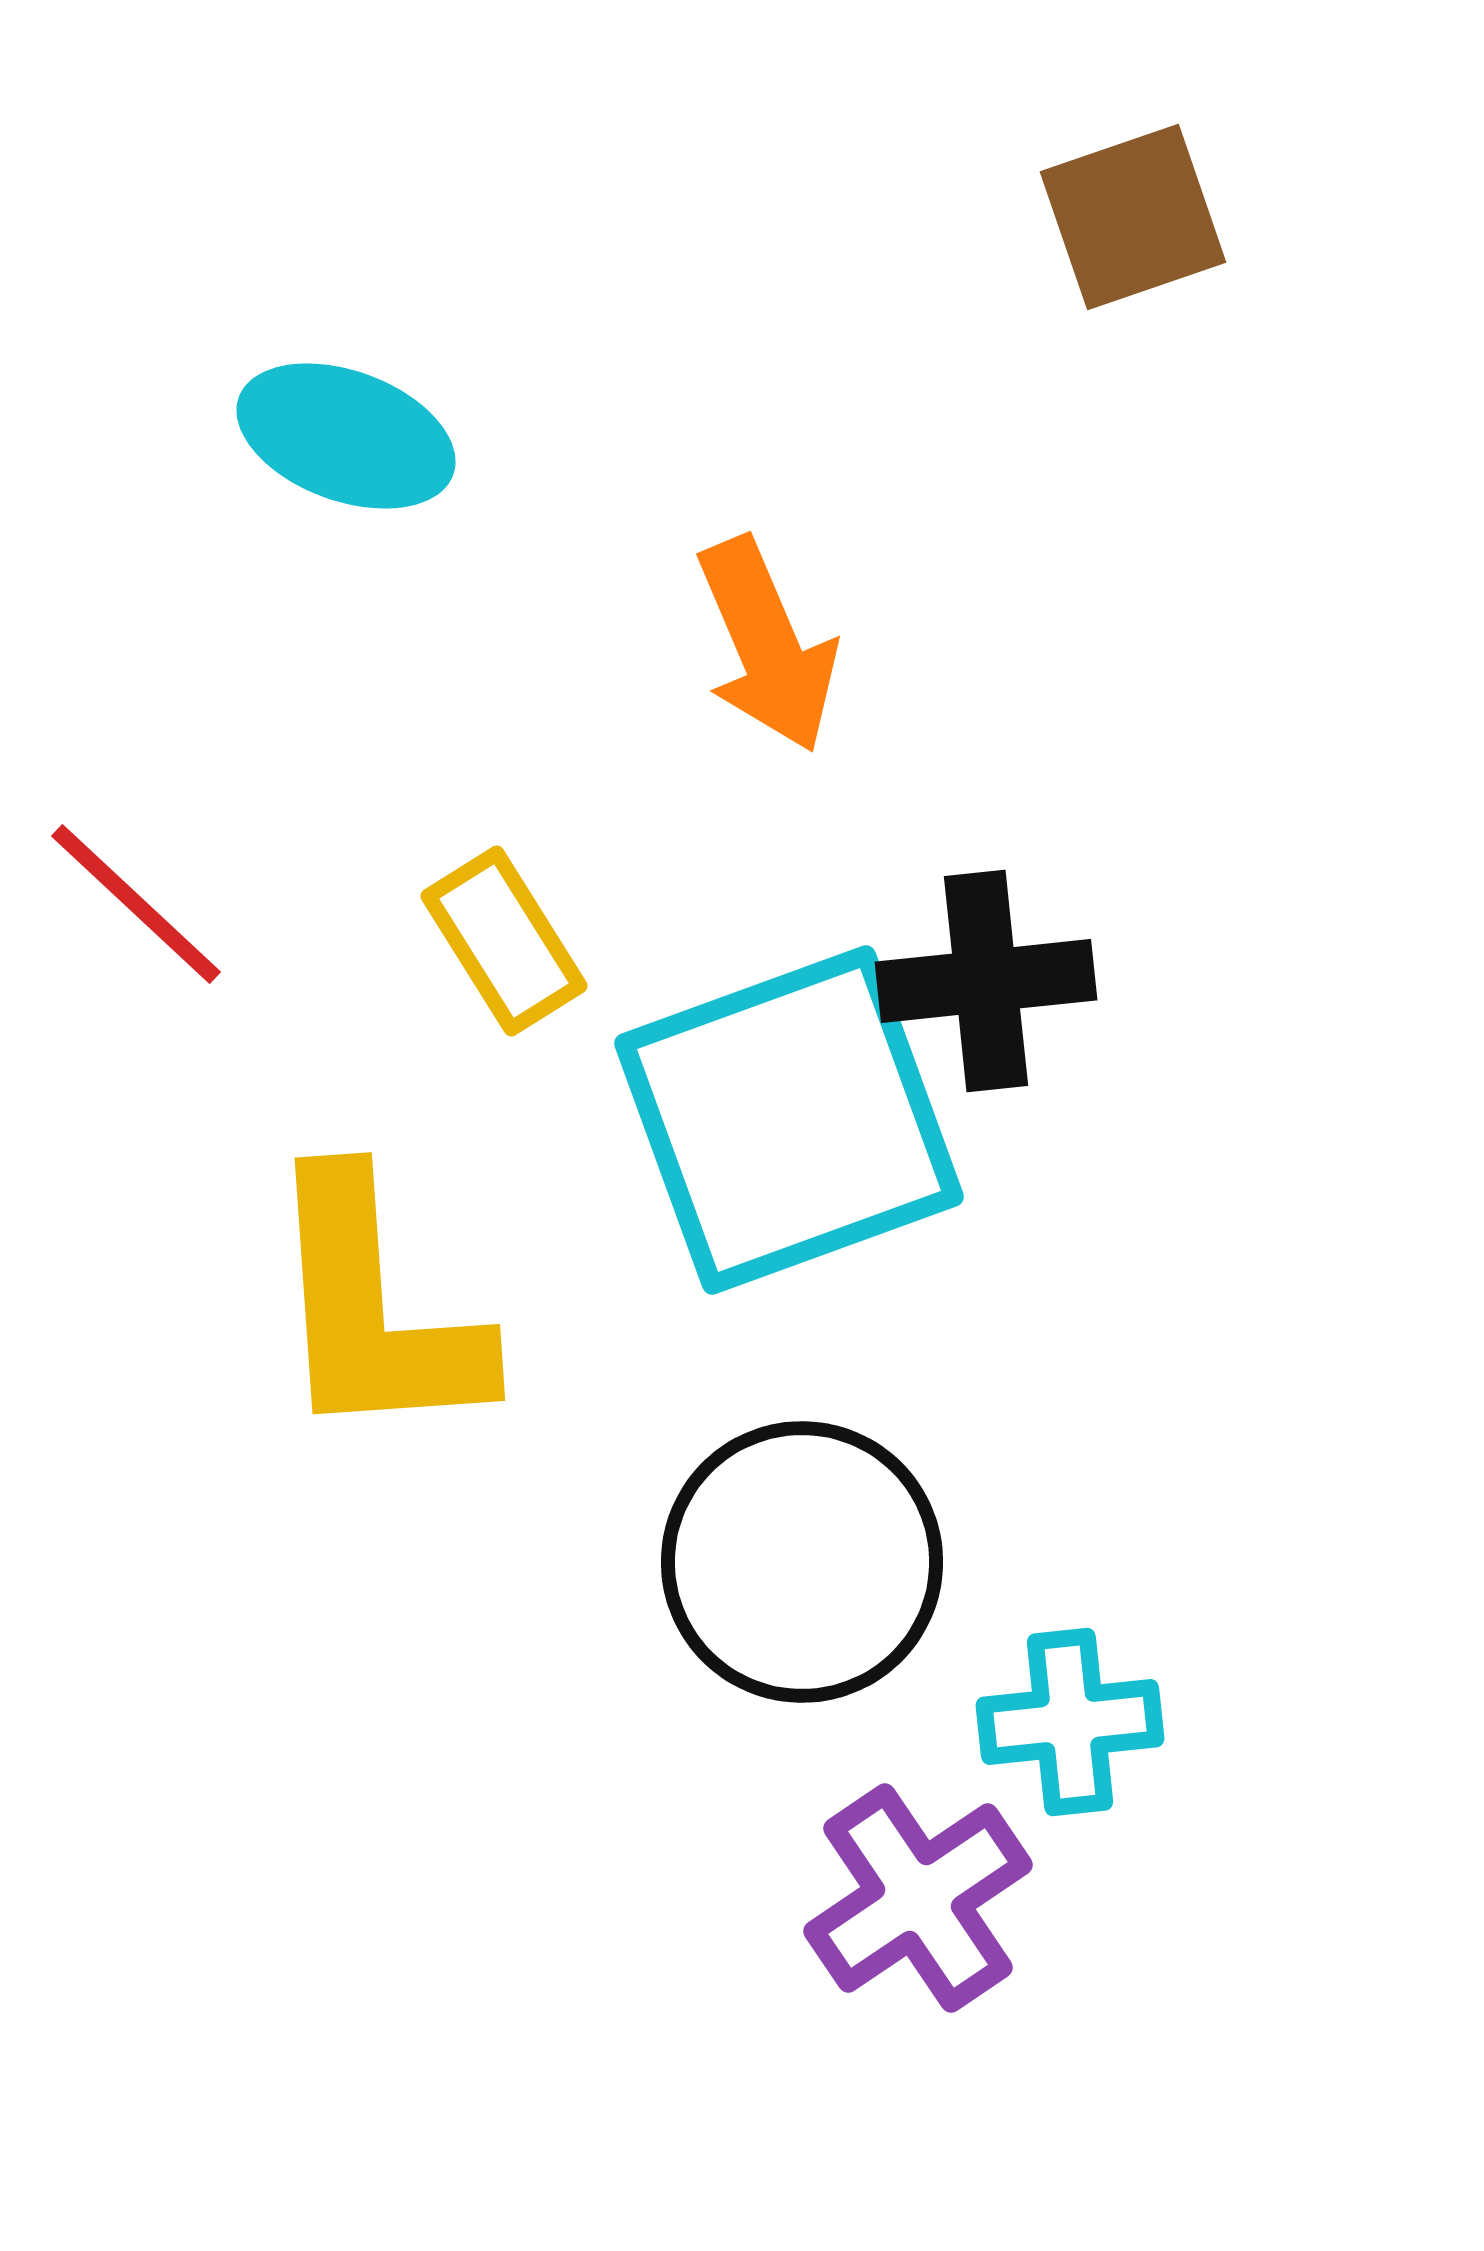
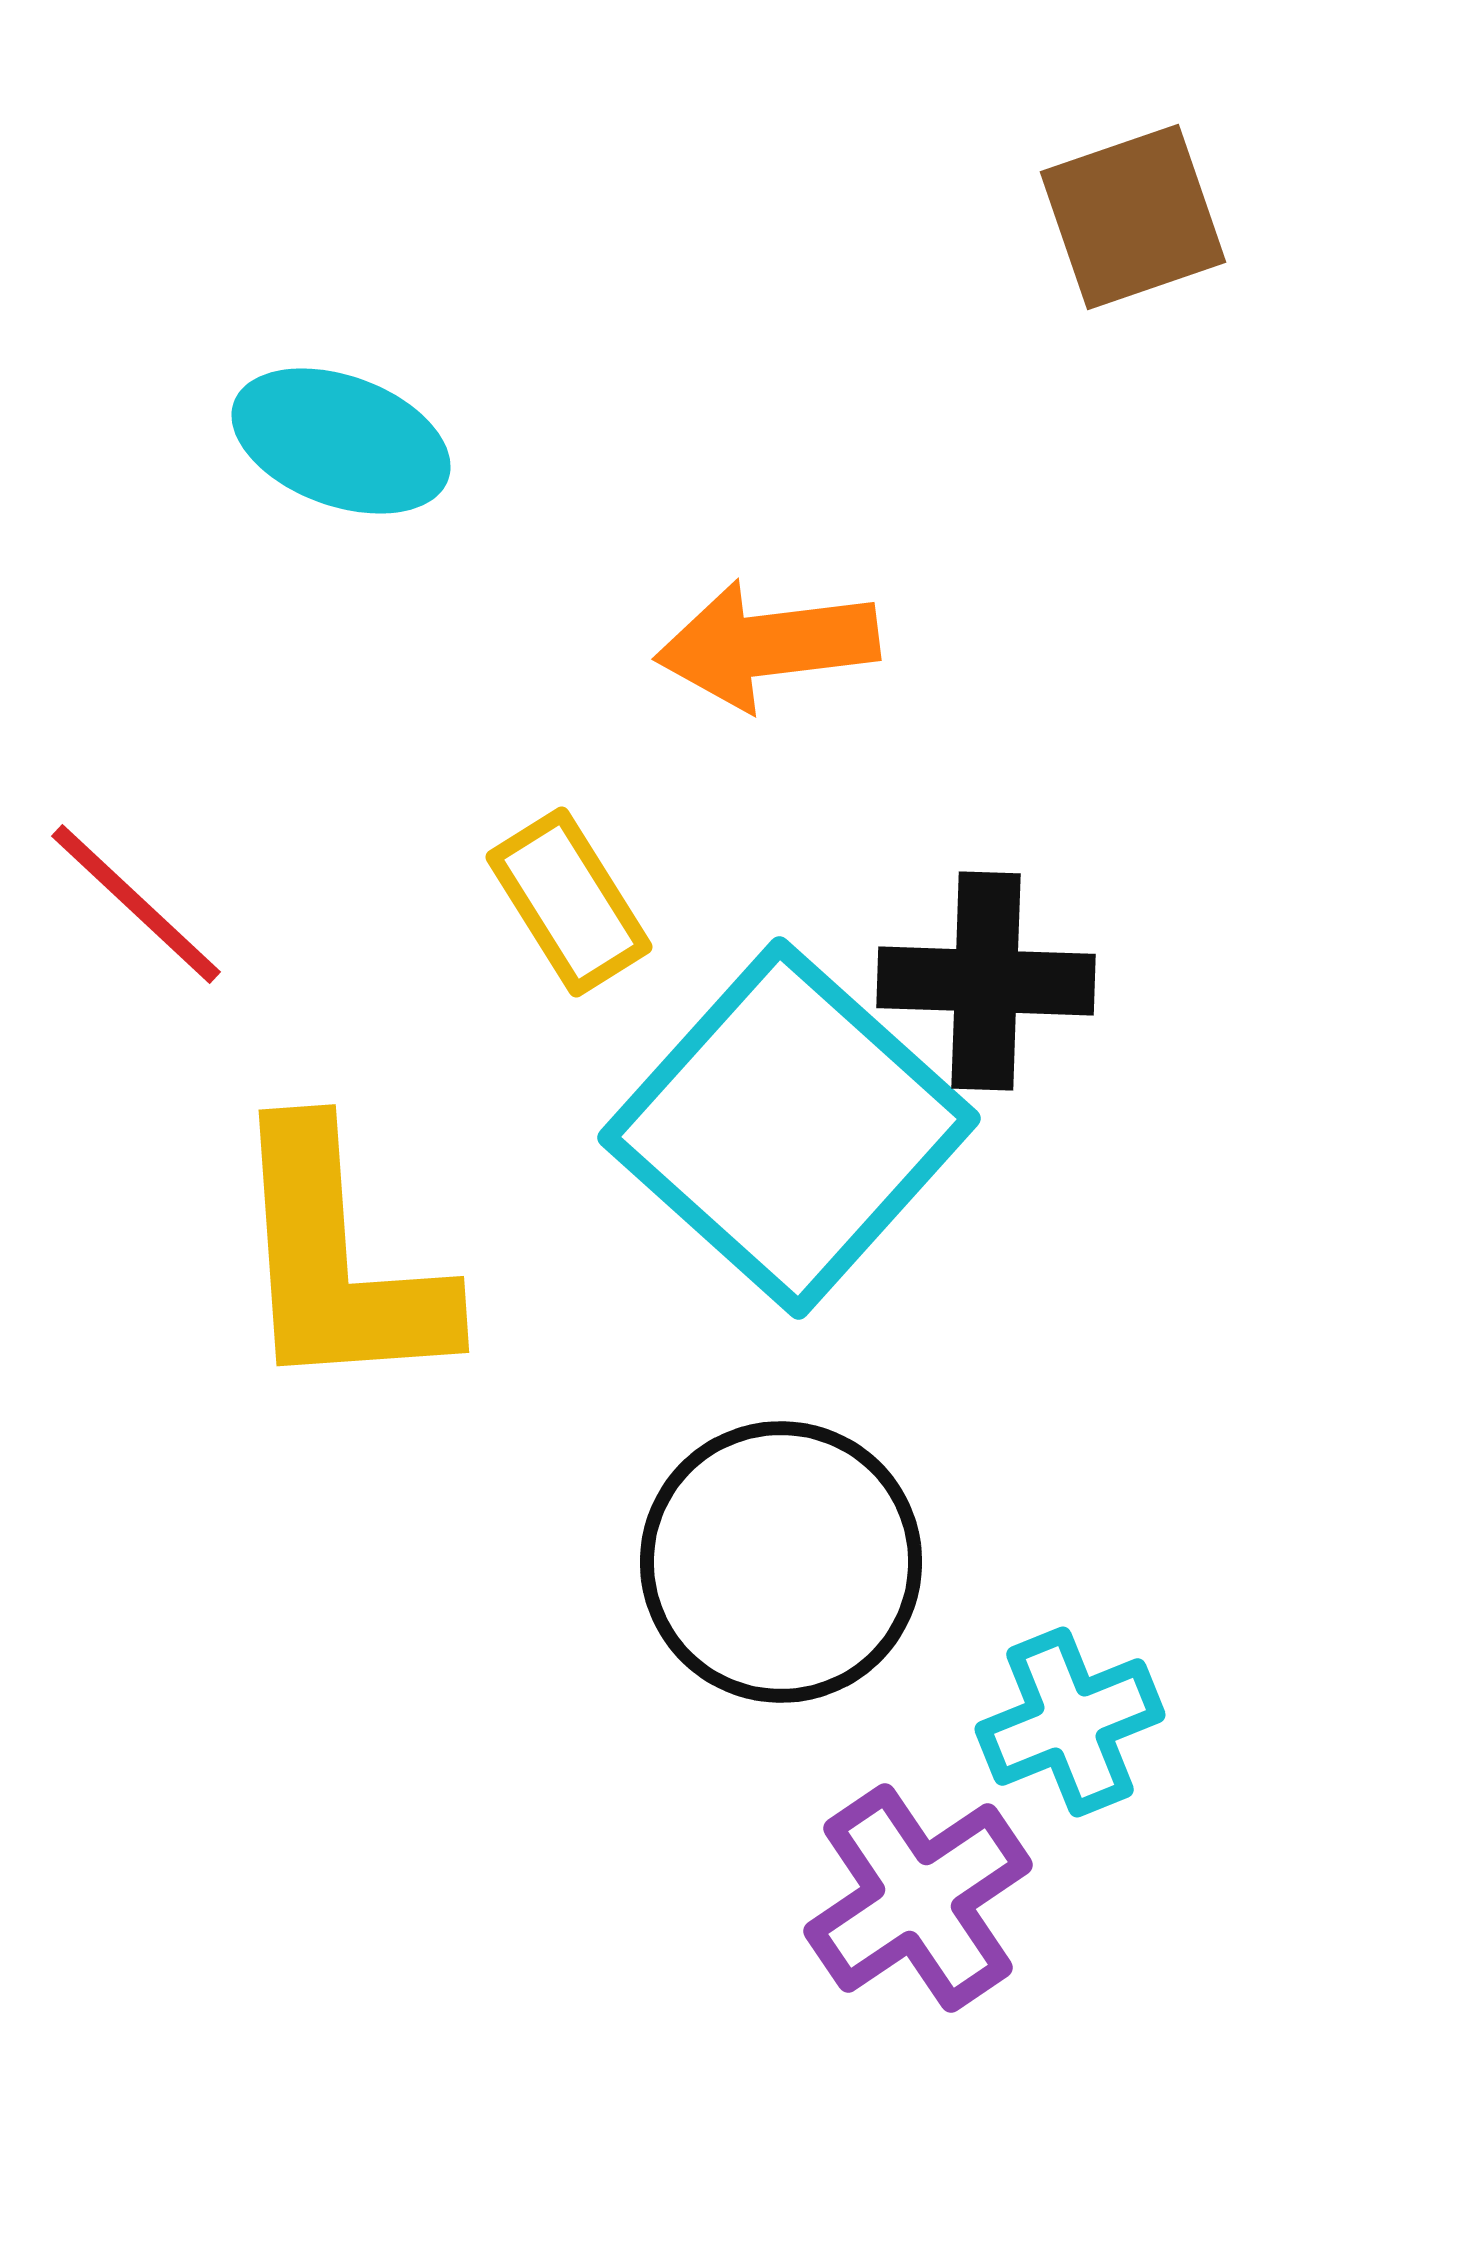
cyan ellipse: moved 5 px left, 5 px down
orange arrow: rotated 106 degrees clockwise
yellow rectangle: moved 65 px right, 39 px up
black cross: rotated 8 degrees clockwise
cyan square: moved 8 px down; rotated 28 degrees counterclockwise
yellow L-shape: moved 36 px left, 48 px up
black circle: moved 21 px left
cyan cross: rotated 16 degrees counterclockwise
